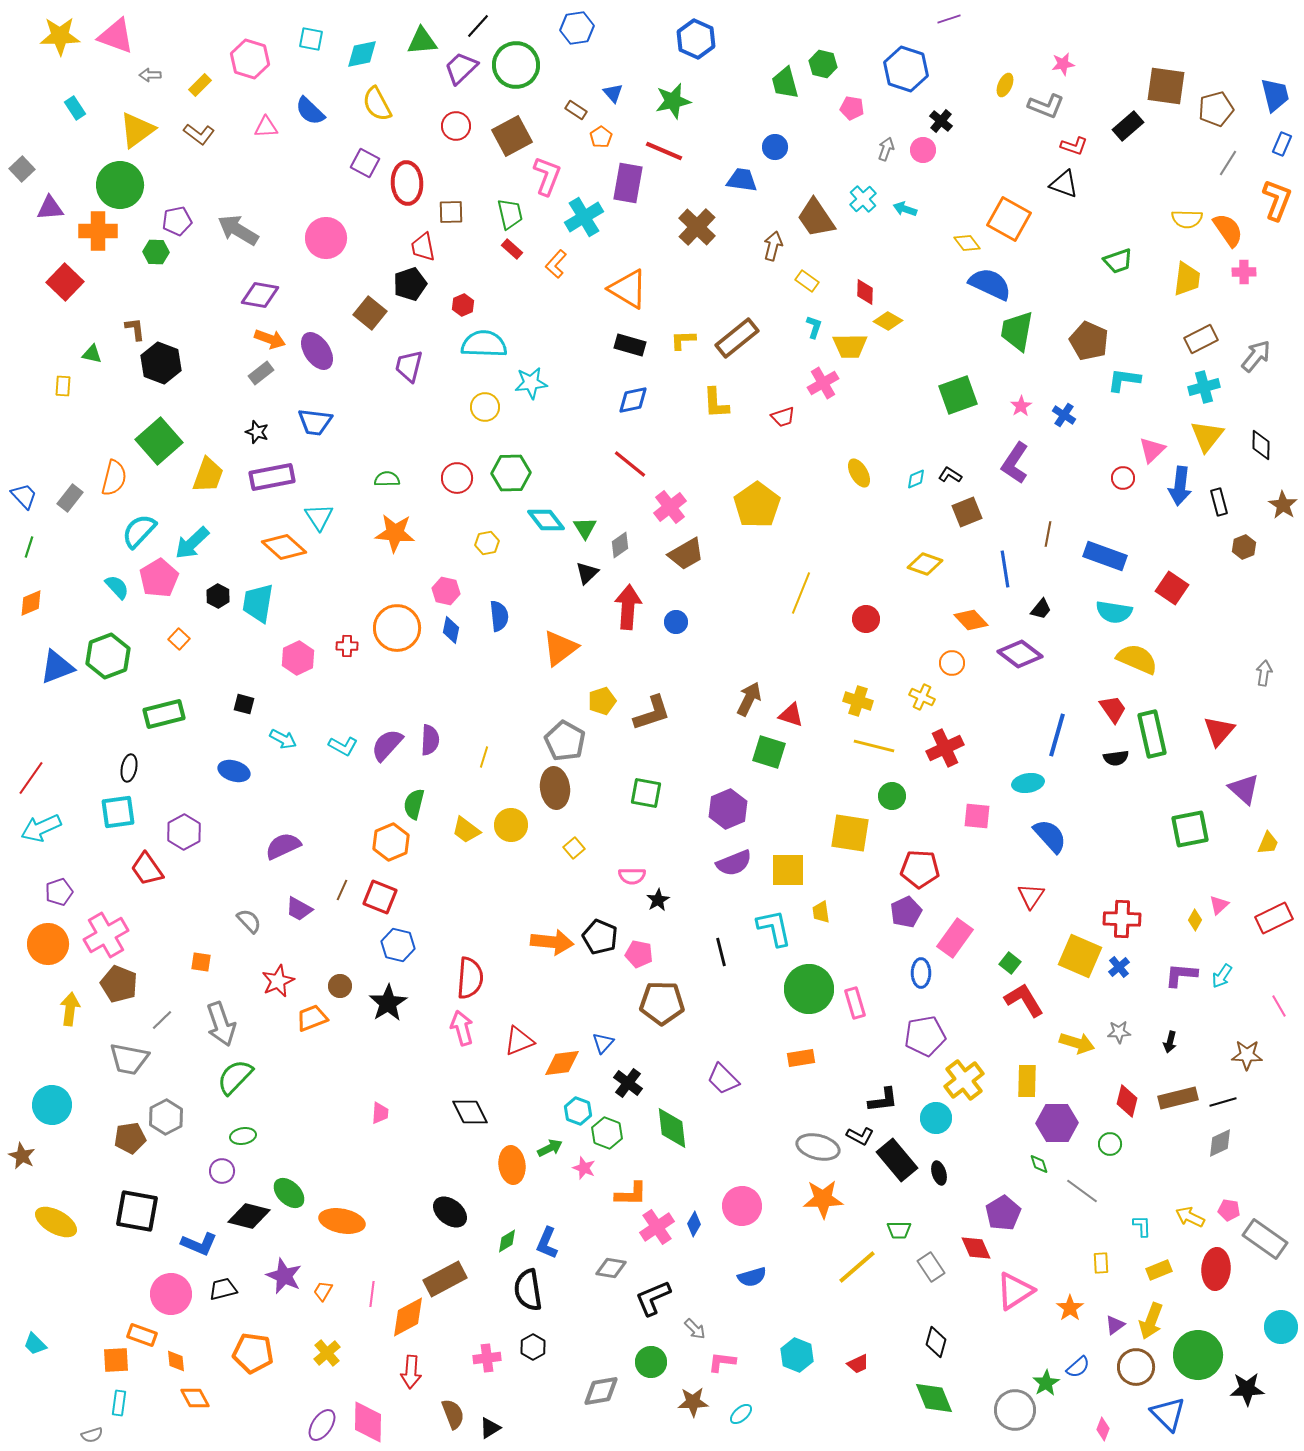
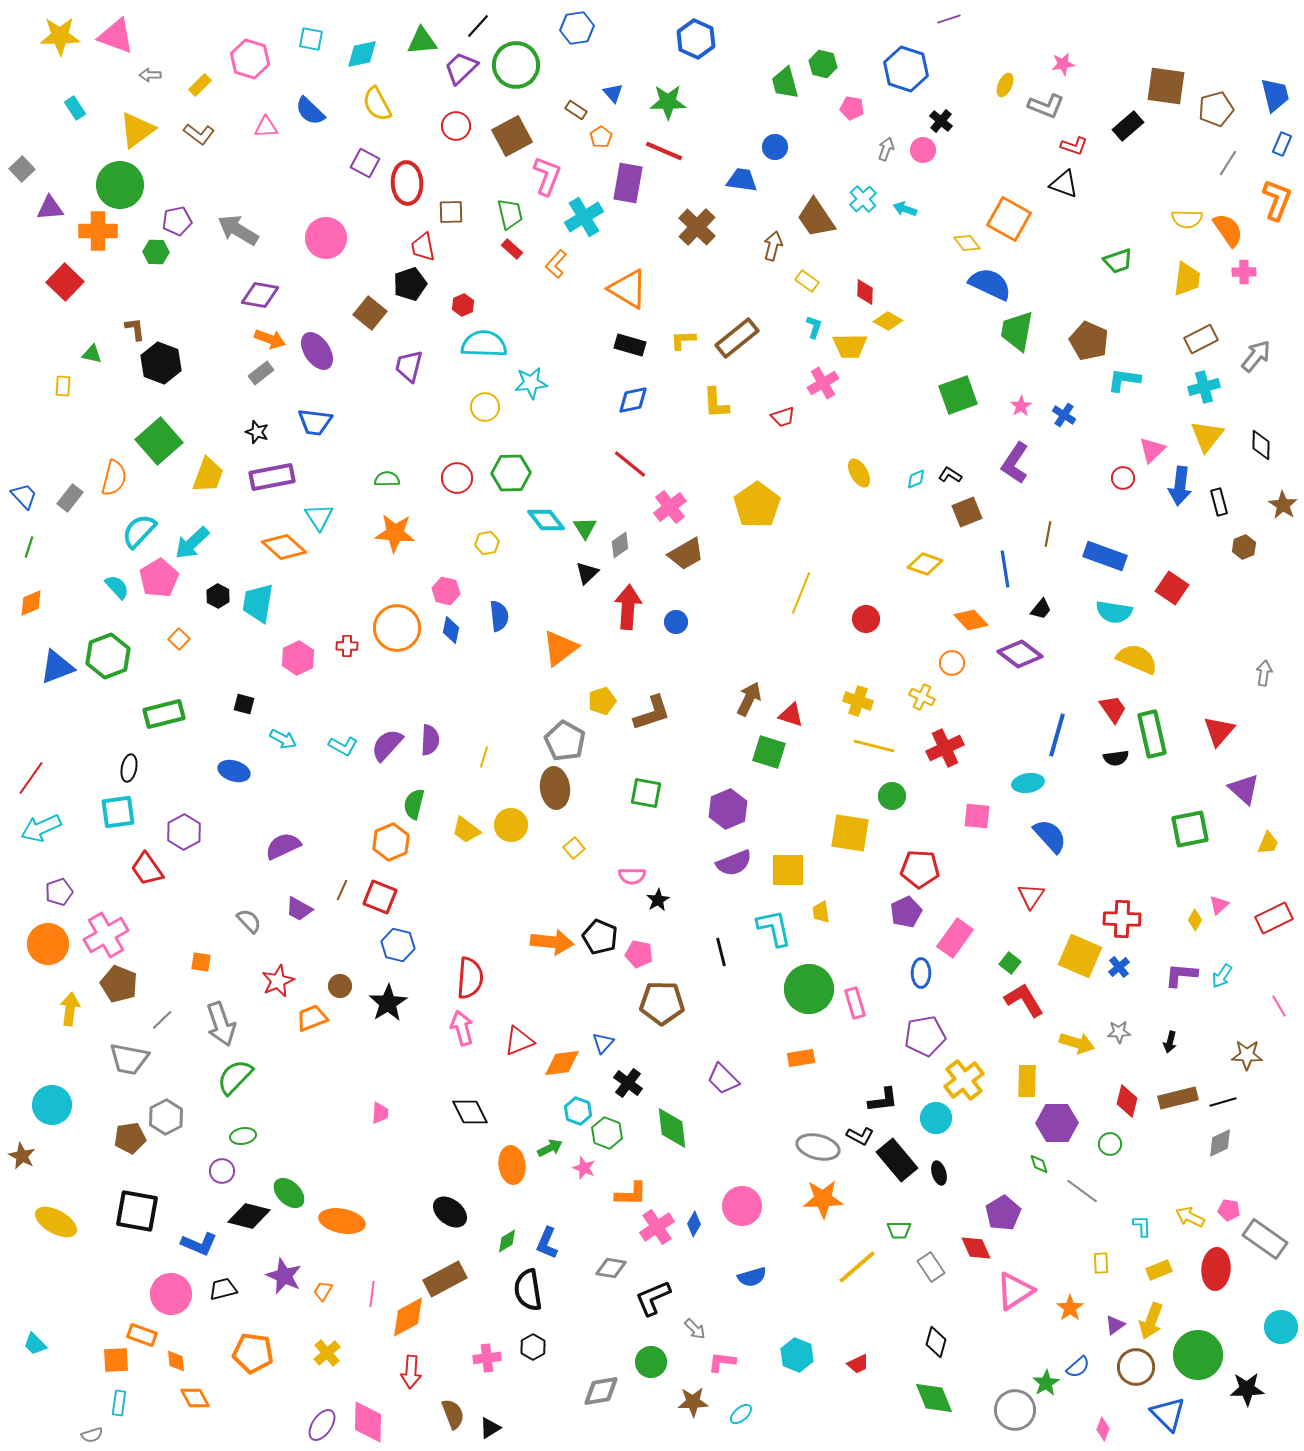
green star at (673, 101): moved 5 px left, 1 px down; rotated 12 degrees clockwise
